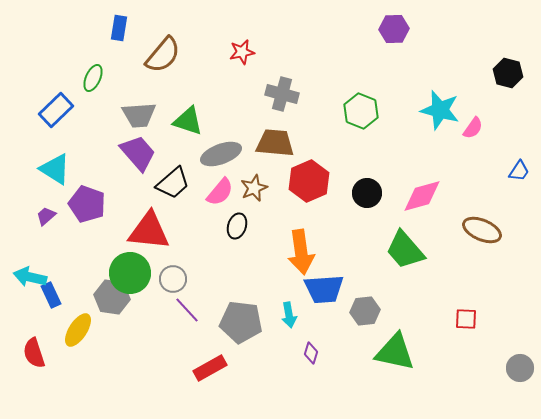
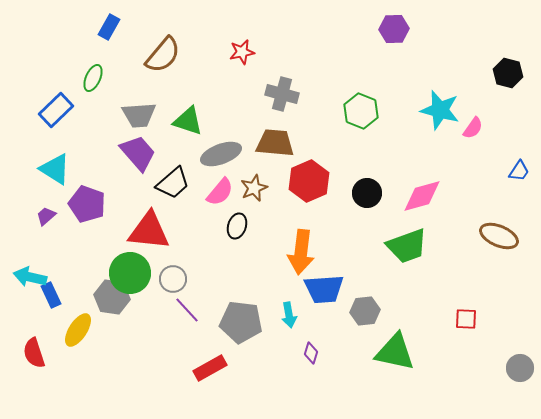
blue rectangle at (119, 28): moved 10 px left, 1 px up; rotated 20 degrees clockwise
brown ellipse at (482, 230): moved 17 px right, 6 px down
green trapezoid at (405, 250): moved 2 px right, 4 px up; rotated 69 degrees counterclockwise
orange arrow at (301, 252): rotated 15 degrees clockwise
